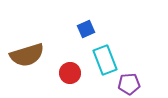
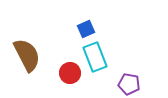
brown semicircle: rotated 100 degrees counterclockwise
cyan rectangle: moved 10 px left, 3 px up
purple pentagon: rotated 15 degrees clockwise
